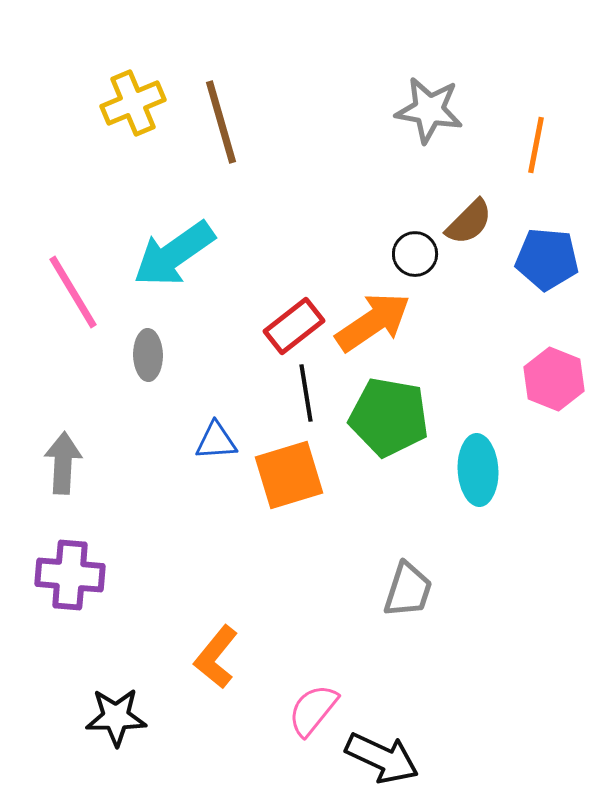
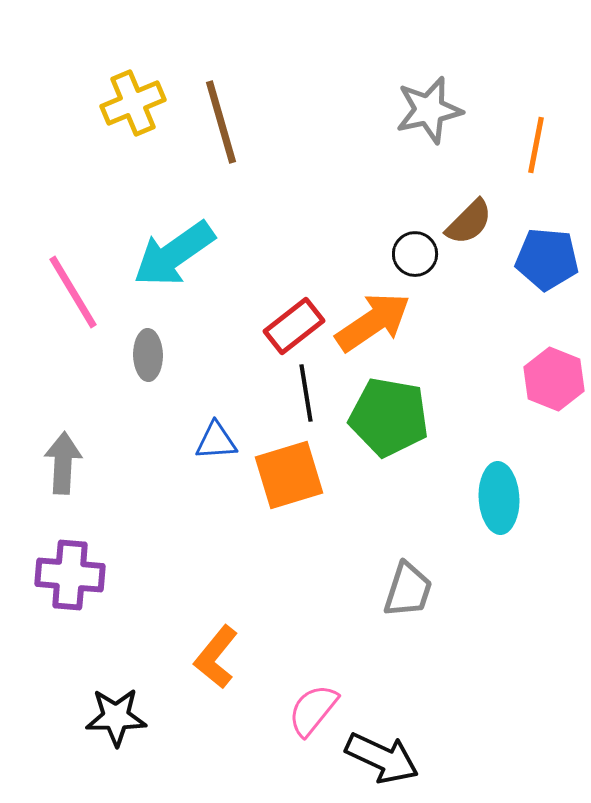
gray star: rotated 22 degrees counterclockwise
cyan ellipse: moved 21 px right, 28 px down
